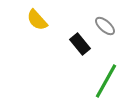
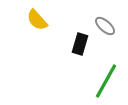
black rectangle: rotated 55 degrees clockwise
